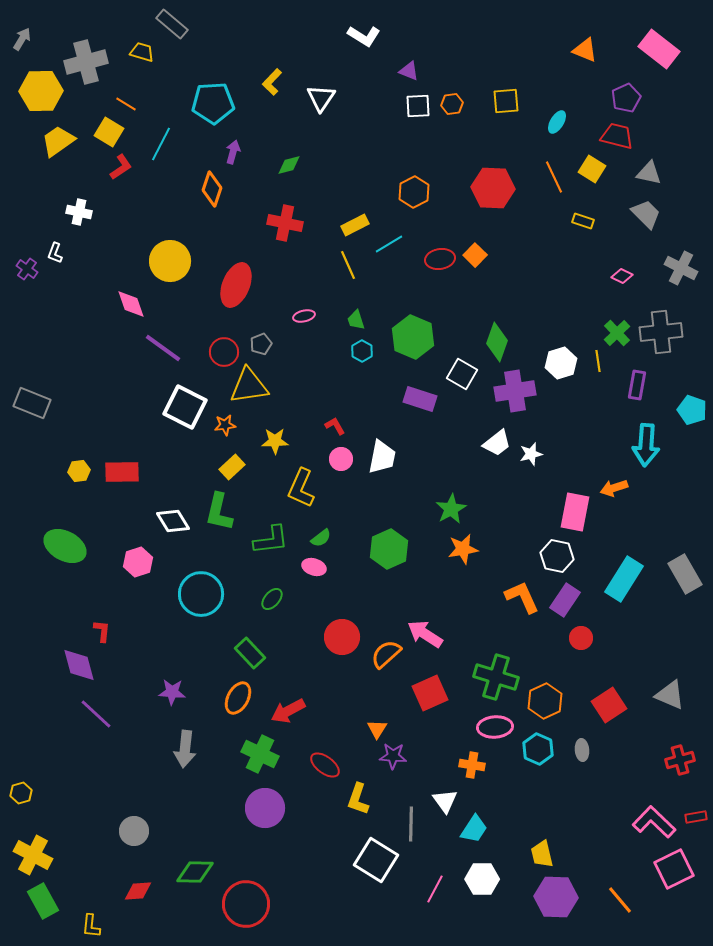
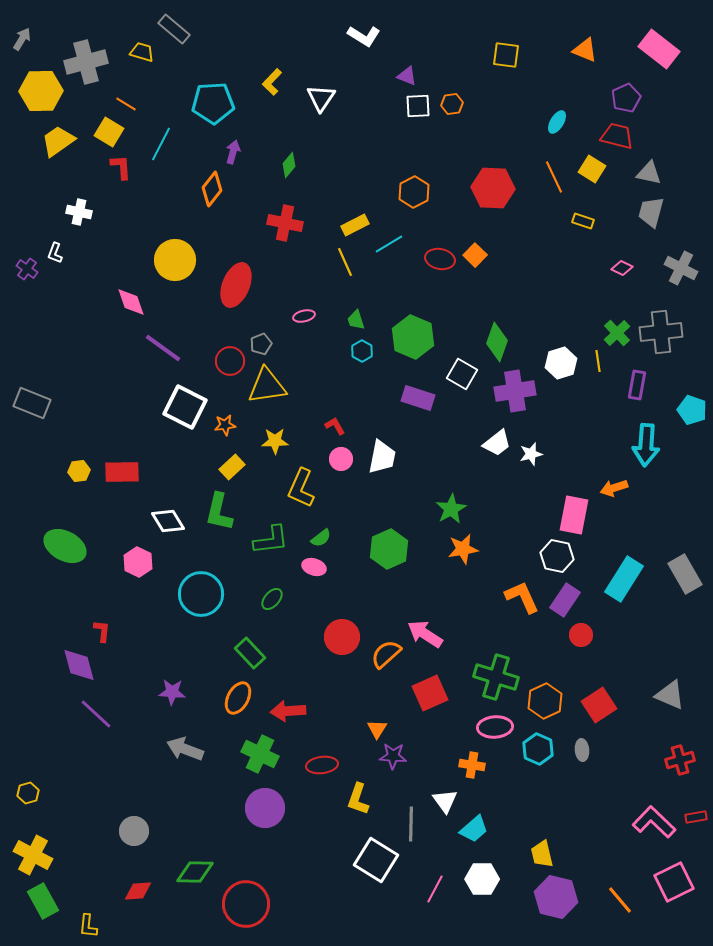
gray rectangle at (172, 24): moved 2 px right, 5 px down
purple triangle at (409, 71): moved 2 px left, 5 px down
yellow square at (506, 101): moved 46 px up; rotated 12 degrees clockwise
green diamond at (289, 165): rotated 35 degrees counterclockwise
red L-shape at (121, 167): rotated 60 degrees counterclockwise
orange diamond at (212, 189): rotated 20 degrees clockwise
gray trapezoid at (646, 214): moved 5 px right, 2 px up; rotated 120 degrees counterclockwise
red ellipse at (440, 259): rotated 20 degrees clockwise
yellow circle at (170, 261): moved 5 px right, 1 px up
yellow line at (348, 265): moved 3 px left, 3 px up
pink diamond at (622, 276): moved 8 px up
pink diamond at (131, 304): moved 2 px up
red circle at (224, 352): moved 6 px right, 9 px down
yellow triangle at (249, 386): moved 18 px right
purple rectangle at (420, 399): moved 2 px left, 1 px up
pink rectangle at (575, 512): moved 1 px left, 3 px down
white diamond at (173, 521): moved 5 px left
pink hexagon at (138, 562): rotated 16 degrees counterclockwise
red circle at (581, 638): moved 3 px up
red square at (609, 705): moved 10 px left
red arrow at (288, 711): rotated 24 degrees clockwise
gray arrow at (185, 749): rotated 105 degrees clockwise
red ellipse at (325, 765): moved 3 px left; rotated 44 degrees counterclockwise
yellow hexagon at (21, 793): moved 7 px right
cyan trapezoid at (474, 829): rotated 16 degrees clockwise
pink square at (674, 869): moved 13 px down
purple hexagon at (556, 897): rotated 12 degrees clockwise
yellow L-shape at (91, 926): moved 3 px left
